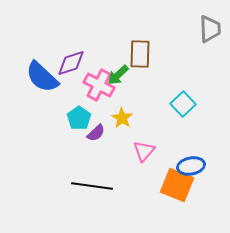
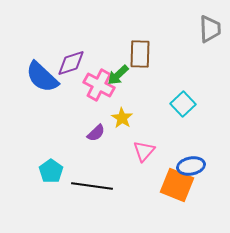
cyan pentagon: moved 28 px left, 53 px down
